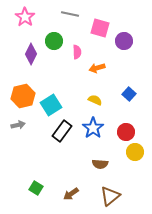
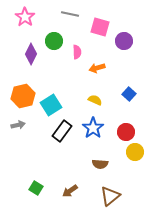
pink square: moved 1 px up
brown arrow: moved 1 px left, 3 px up
